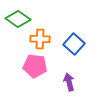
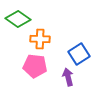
blue square: moved 5 px right, 10 px down; rotated 15 degrees clockwise
purple arrow: moved 1 px left, 5 px up
